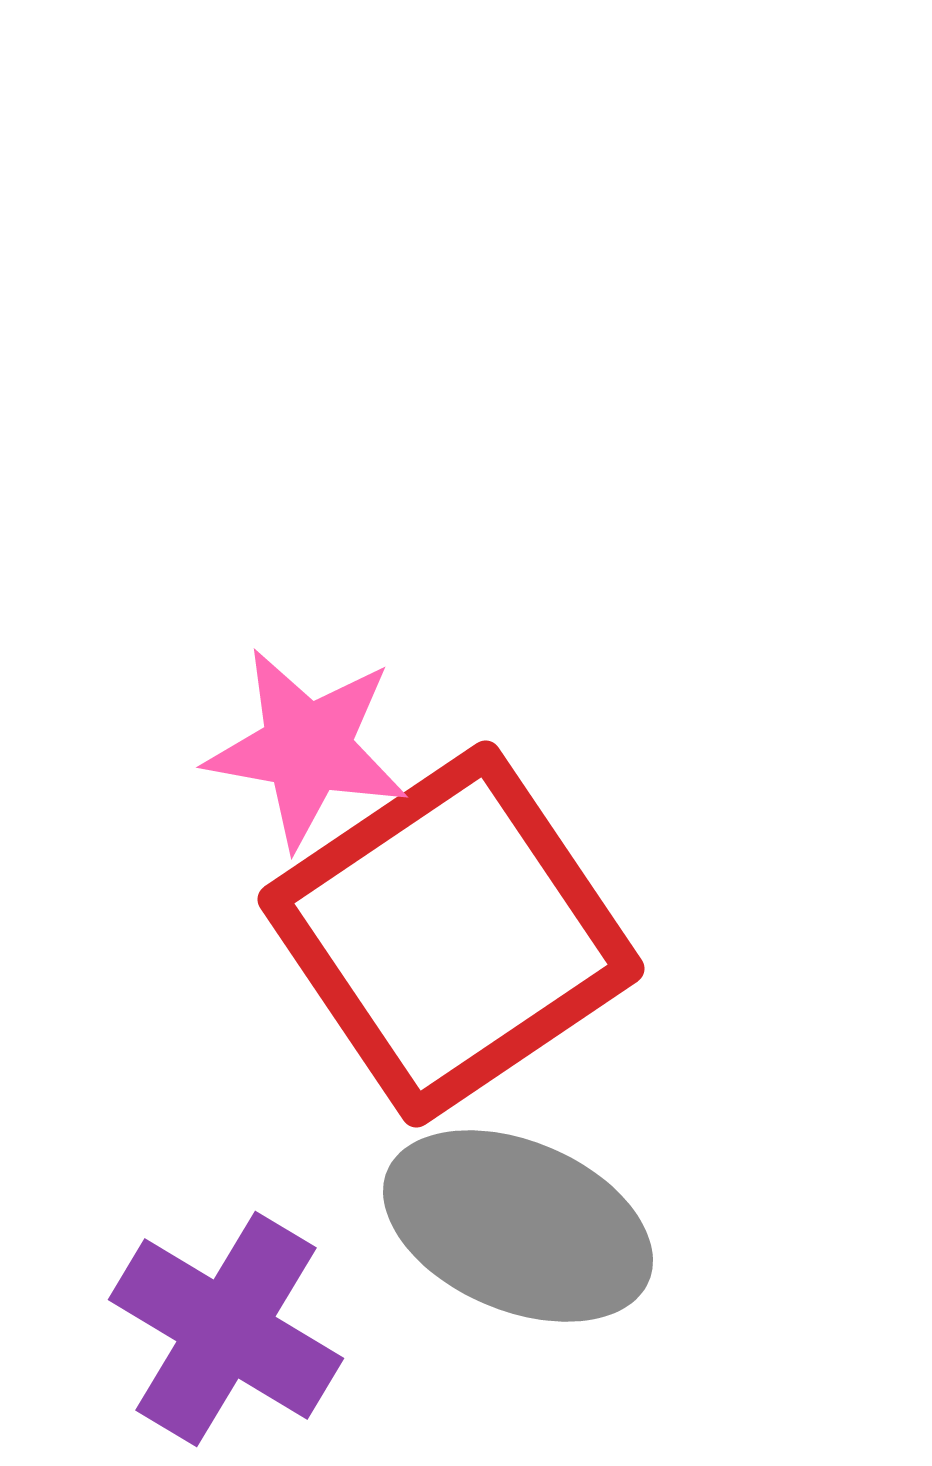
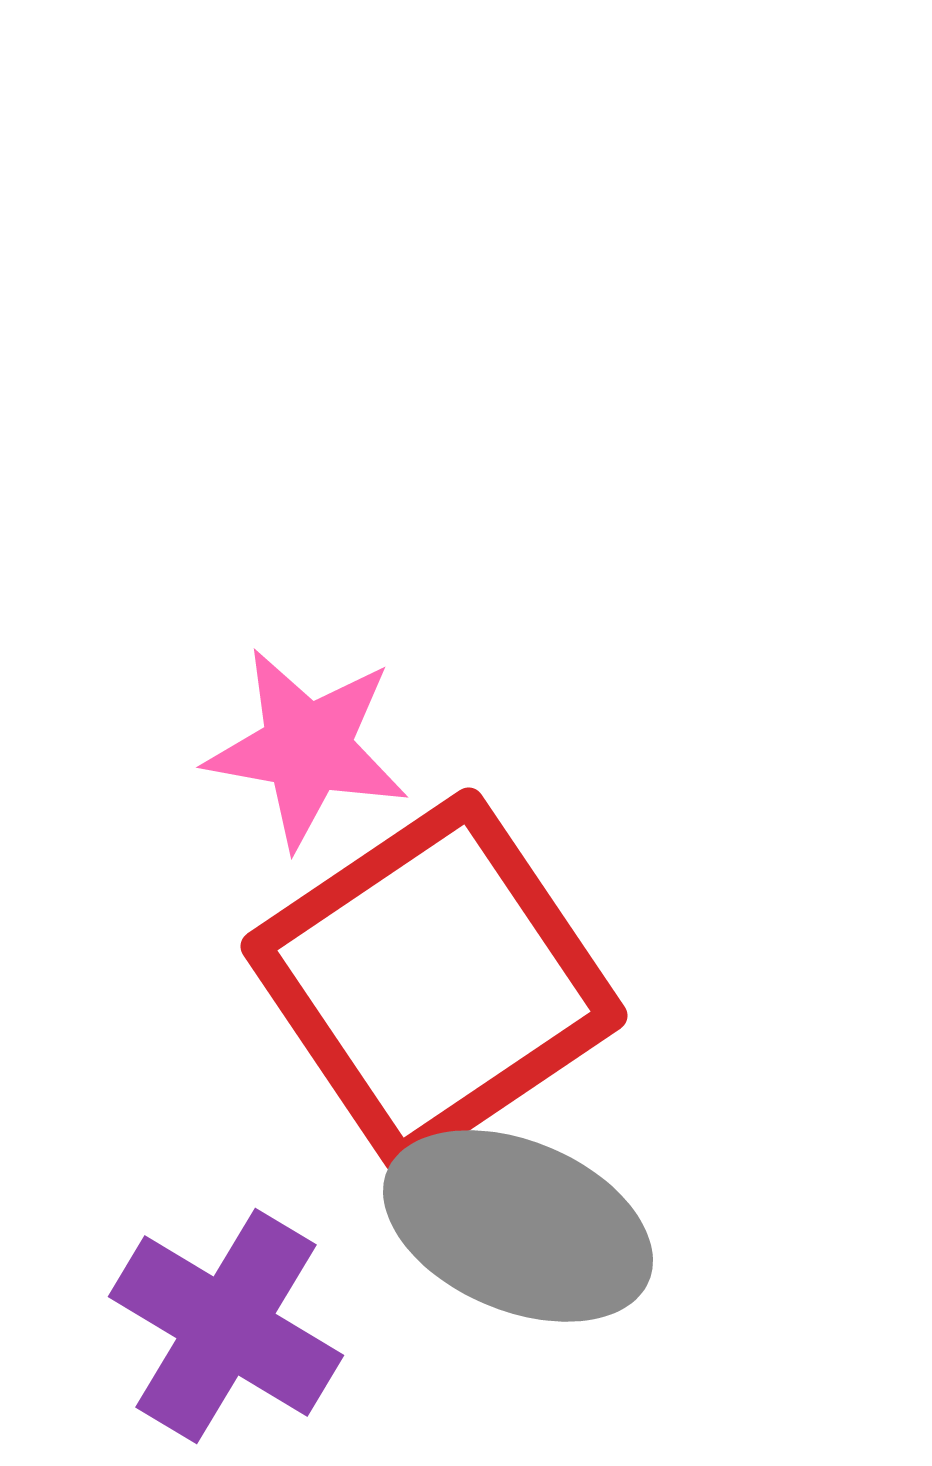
red square: moved 17 px left, 47 px down
purple cross: moved 3 px up
